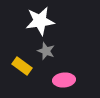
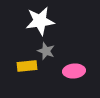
yellow rectangle: moved 5 px right; rotated 42 degrees counterclockwise
pink ellipse: moved 10 px right, 9 px up
